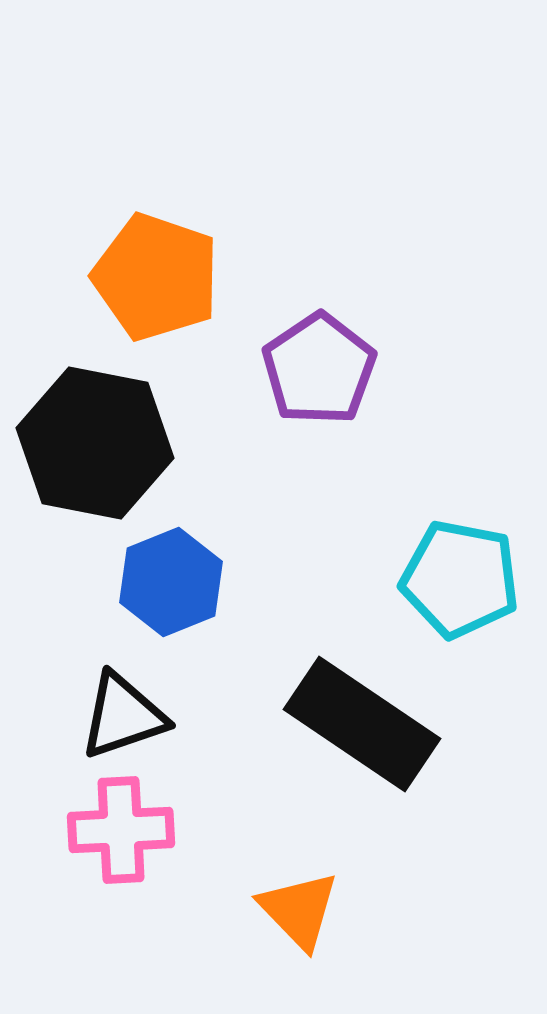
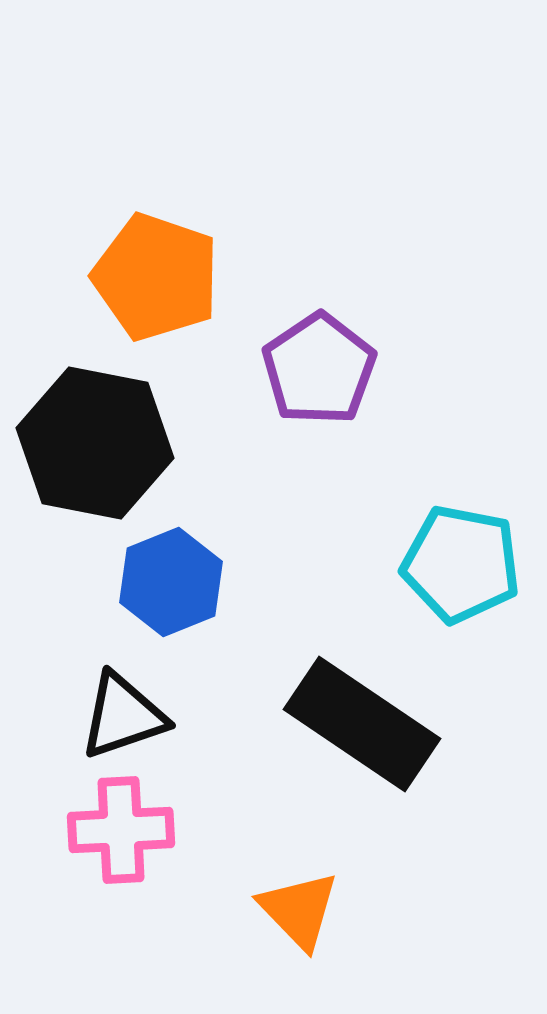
cyan pentagon: moved 1 px right, 15 px up
